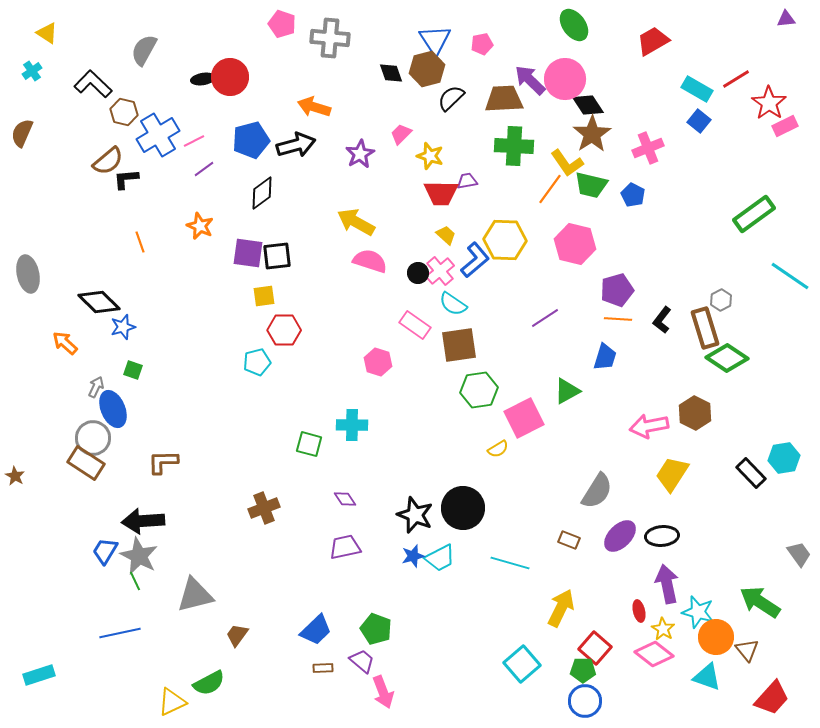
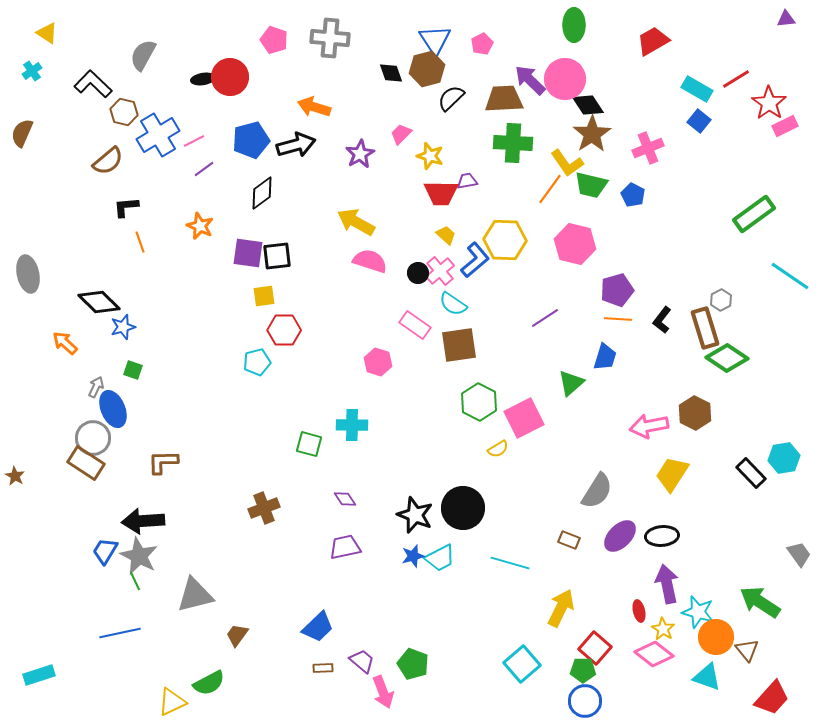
pink pentagon at (282, 24): moved 8 px left, 16 px down
green ellipse at (574, 25): rotated 36 degrees clockwise
pink pentagon at (482, 44): rotated 15 degrees counterclockwise
gray semicircle at (144, 50): moved 1 px left, 5 px down
green cross at (514, 146): moved 1 px left, 3 px up
black L-shape at (126, 179): moved 28 px down
green hexagon at (479, 390): moved 12 px down; rotated 24 degrees counterclockwise
green triangle at (567, 391): moved 4 px right, 8 px up; rotated 12 degrees counterclockwise
green pentagon at (376, 629): moved 37 px right, 35 px down
blue trapezoid at (316, 630): moved 2 px right, 3 px up
